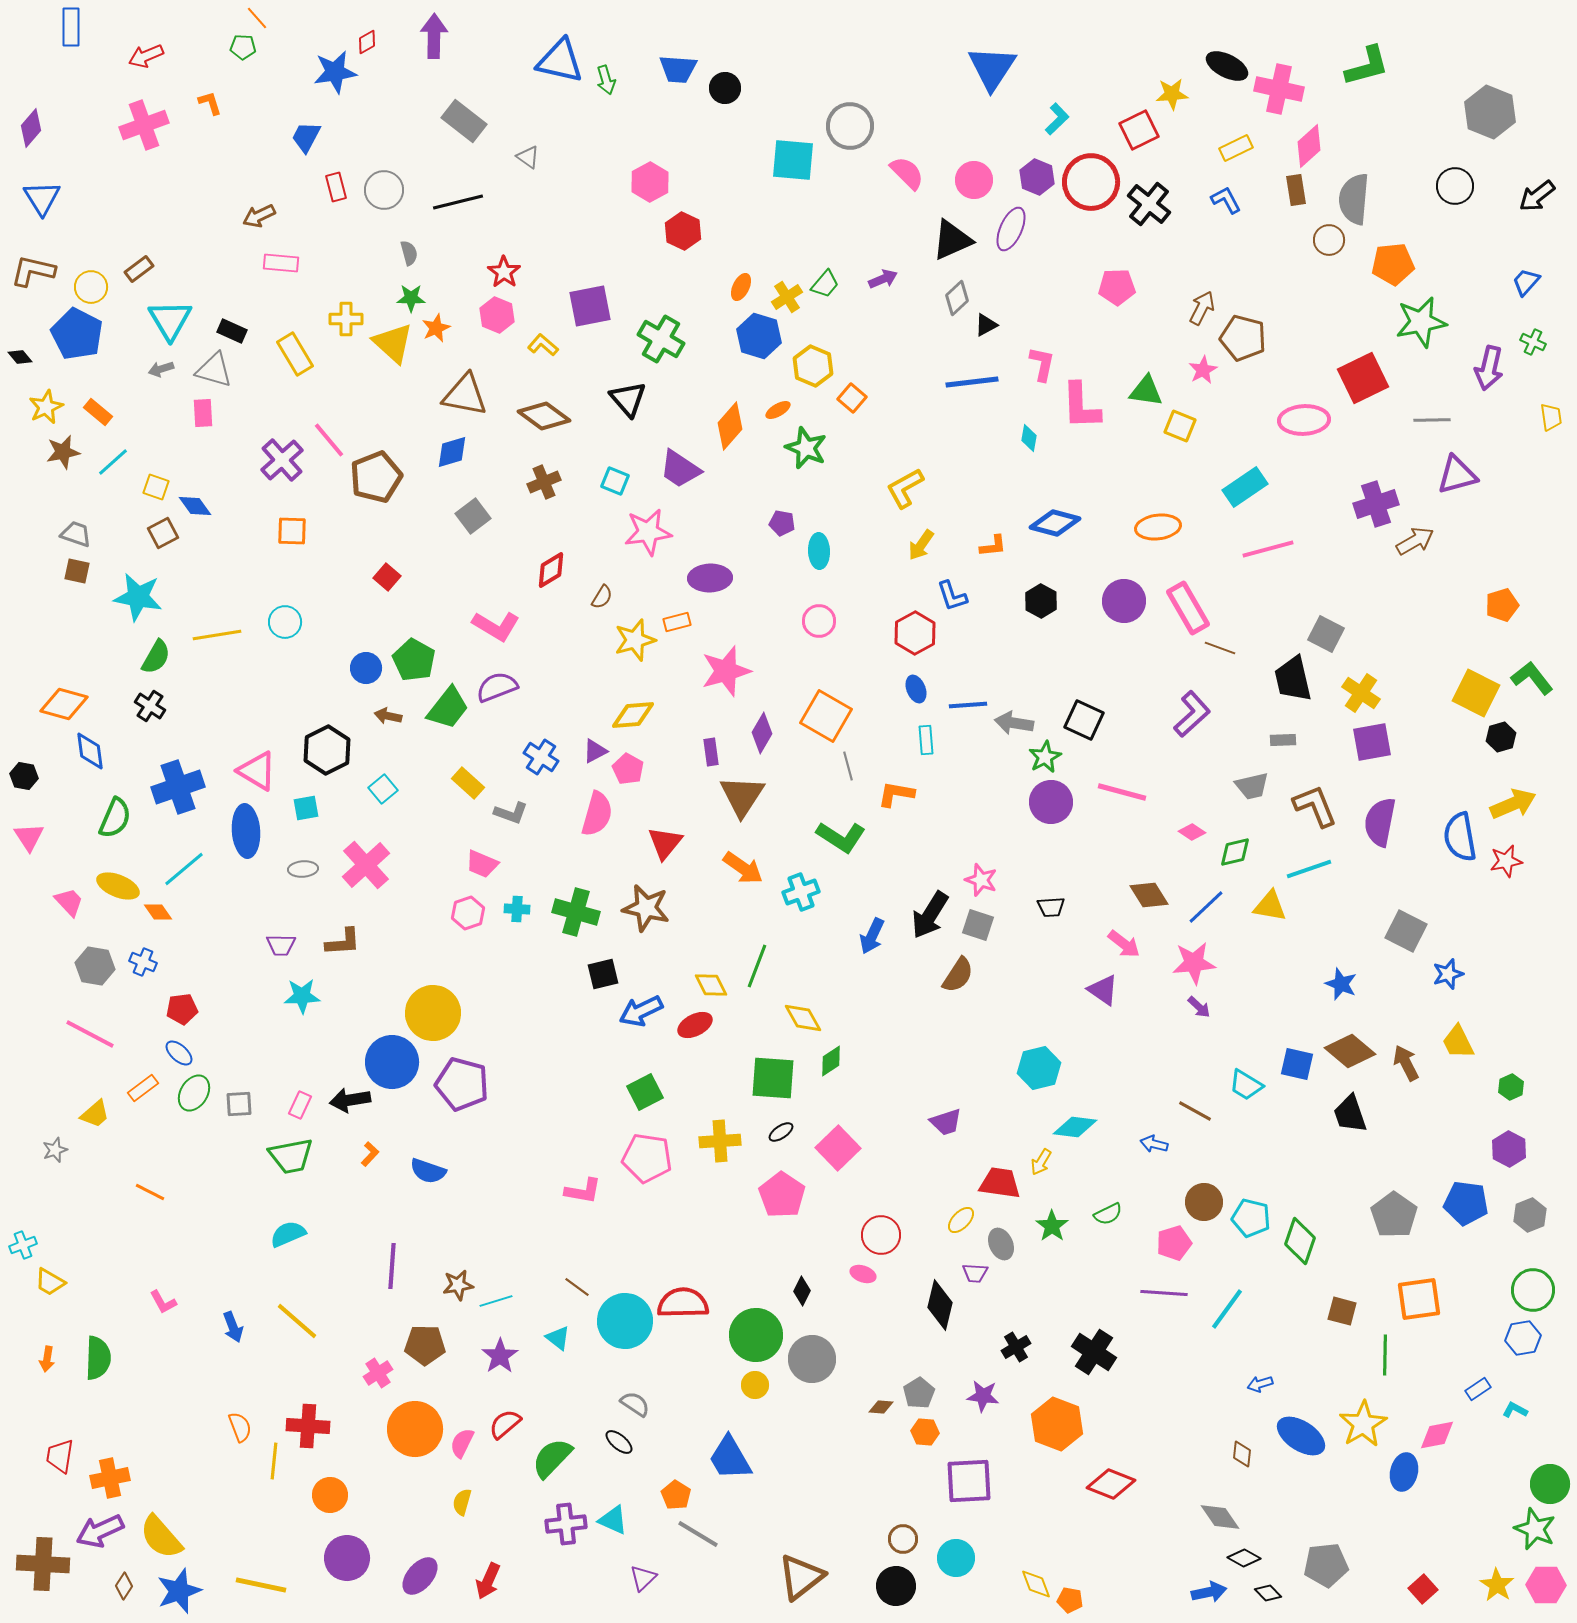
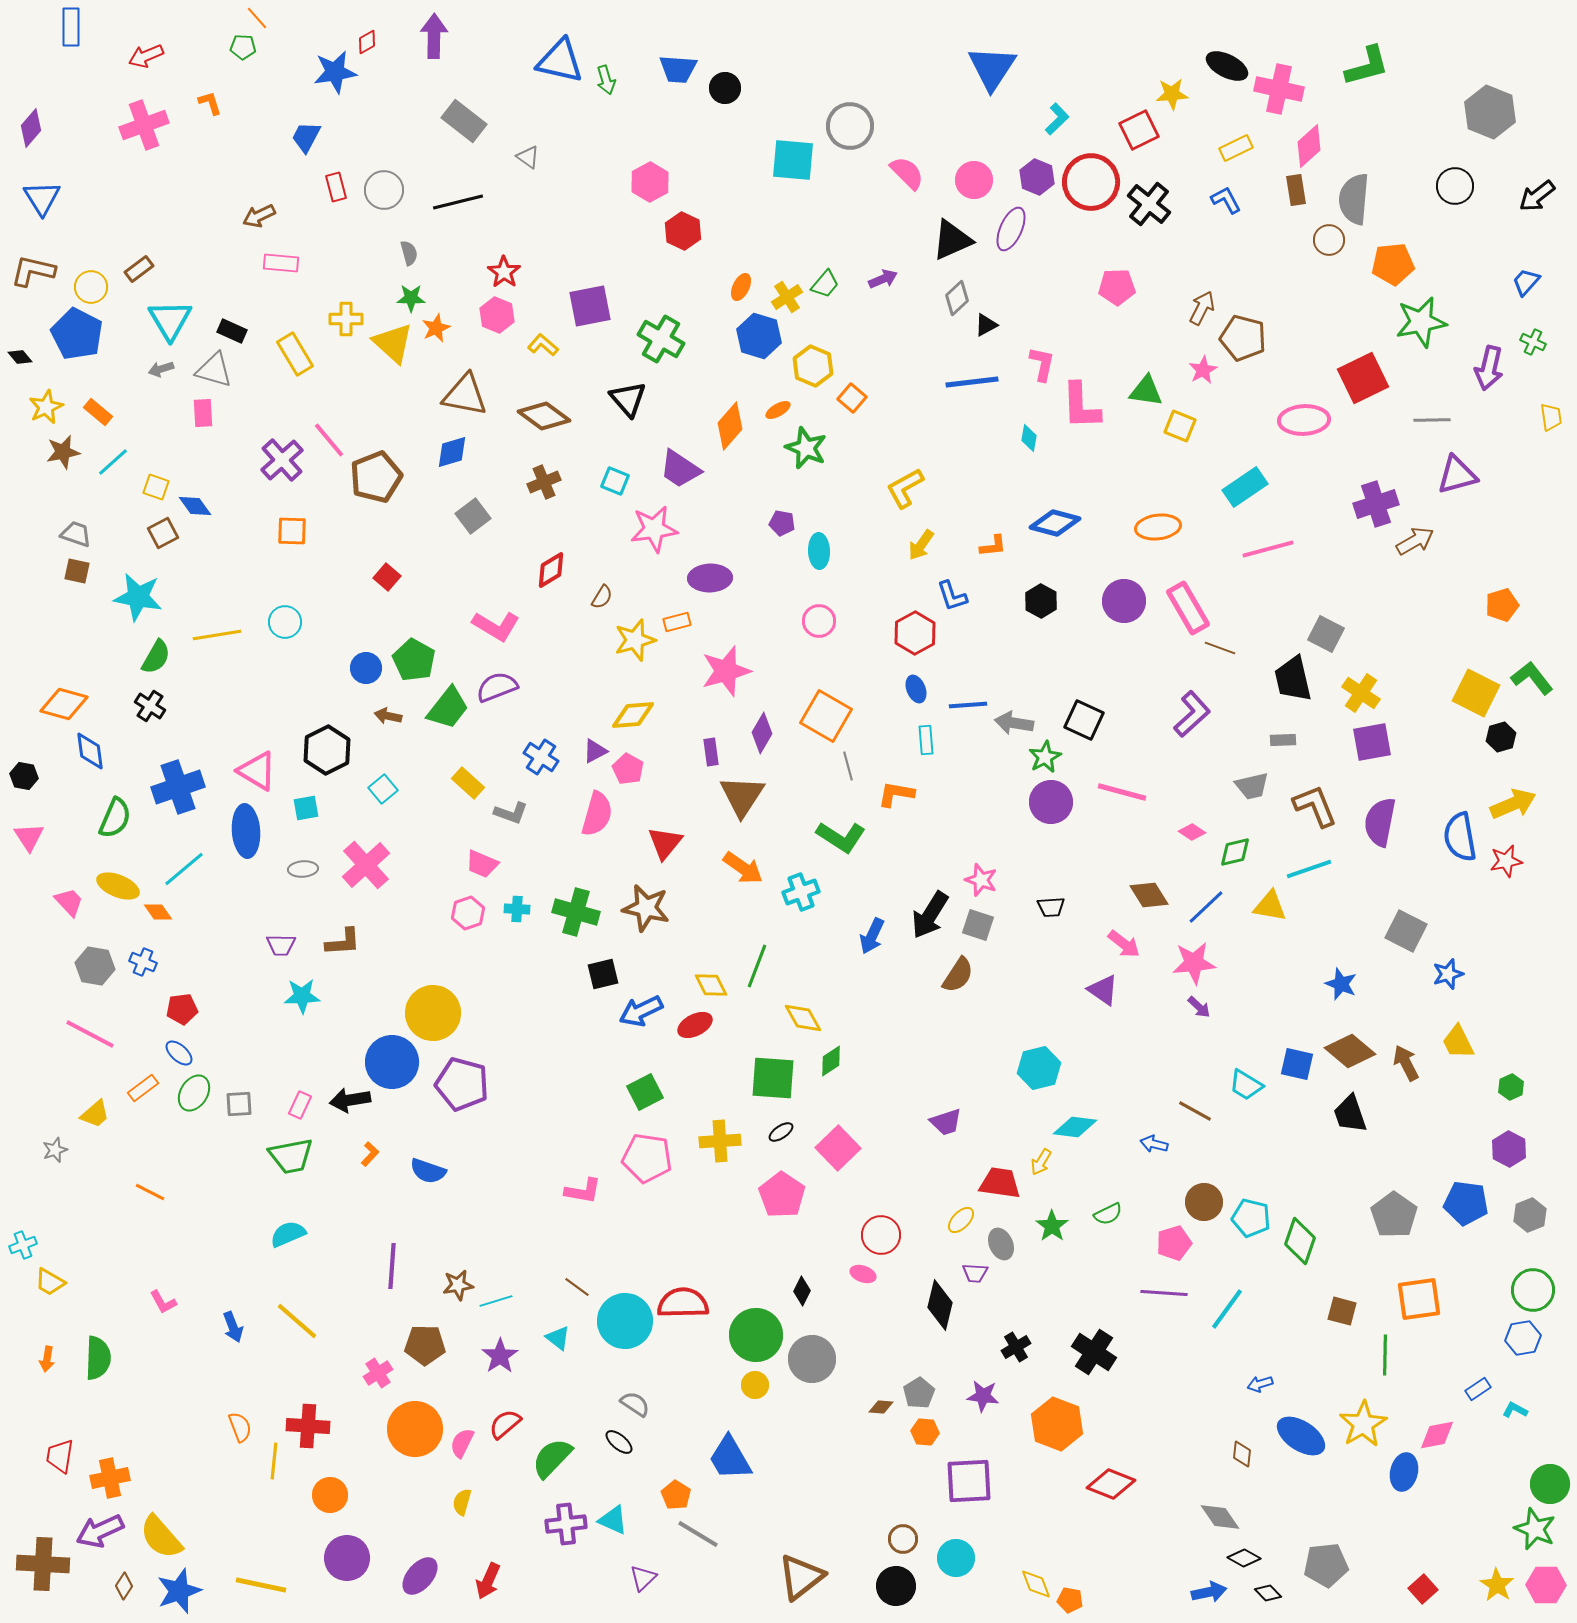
pink star at (648, 532): moved 6 px right, 3 px up
